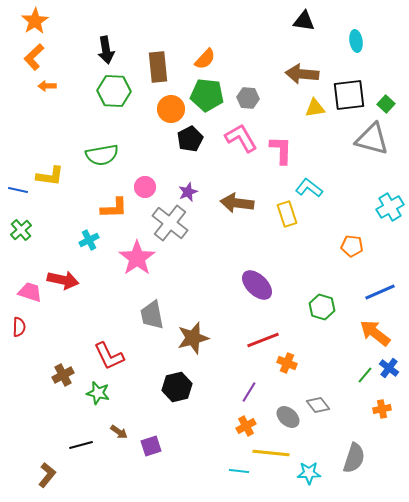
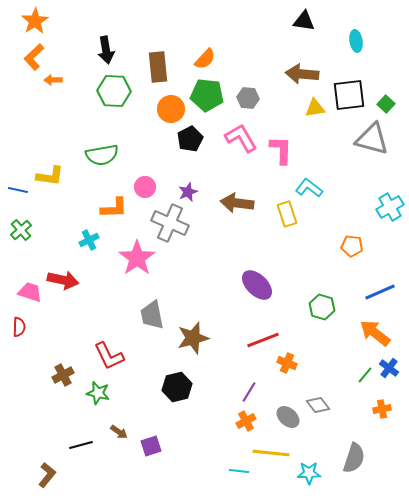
orange arrow at (47, 86): moved 6 px right, 6 px up
gray cross at (170, 223): rotated 15 degrees counterclockwise
orange cross at (246, 426): moved 5 px up
